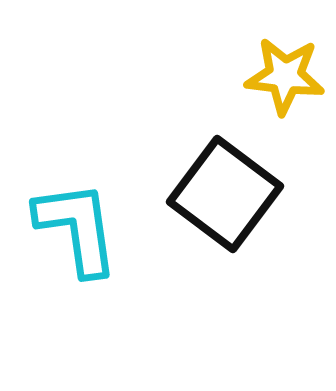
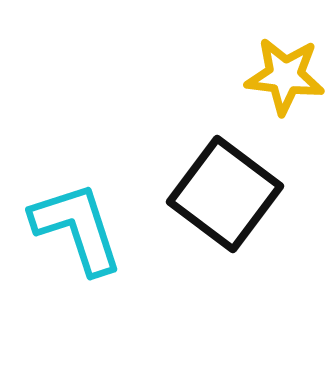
cyan L-shape: rotated 10 degrees counterclockwise
